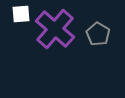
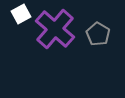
white square: rotated 24 degrees counterclockwise
